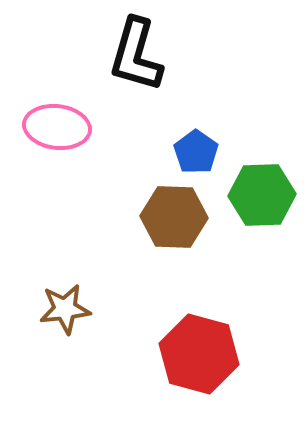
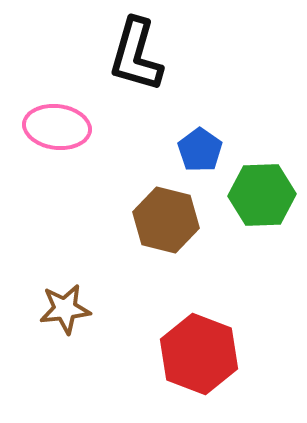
blue pentagon: moved 4 px right, 2 px up
brown hexagon: moved 8 px left, 3 px down; rotated 12 degrees clockwise
red hexagon: rotated 6 degrees clockwise
